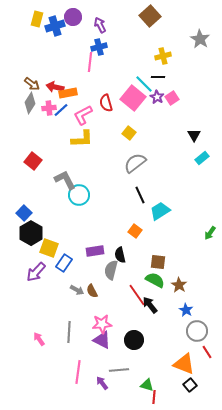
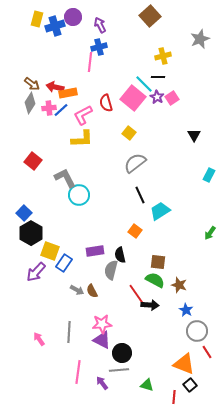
gray star at (200, 39): rotated 18 degrees clockwise
cyan rectangle at (202, 158): moved 7 px right, 17 px down; rotated 24 degrees counterclockwise
gray L-shape at (65, 180): moved 2 px up
yellow square at (49, 248): moved 1 px right, 3 px down
brown star at (179, 285): rotated 14 degrees counterclockwise
black arrow at (150, 305): rotated 132 degrees clockwise
black circle at (134, 340): moved 12 px left, 13 px down
red line at (154, 397): moved 20 px right
